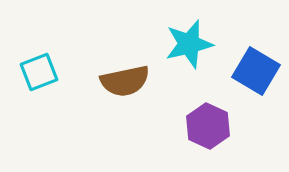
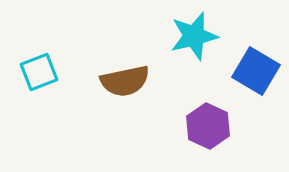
cyan star: moved 5 px right, 8 px up
